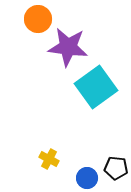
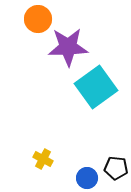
purple star: rotated 9 degrees counterclockwise
yellow cross: moved 6 px left
